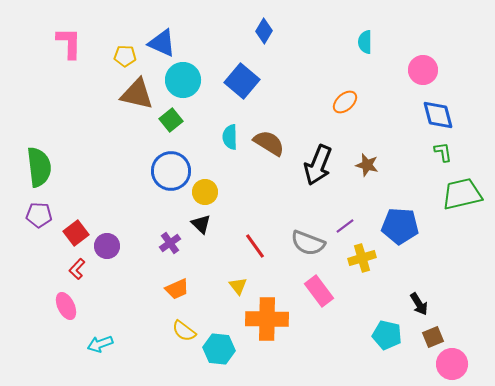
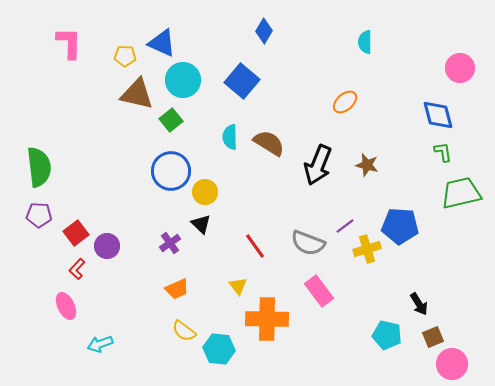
pink circle at (423, 70): moved 37 px right, 2 px up
green trapezoid at (462, 194): moved 1 px left, 1 px up
yellow cross at (362, 258): moved 5 px right, 9 px up
